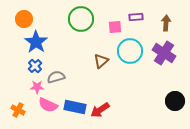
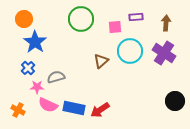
blue star: moved 1 px left
blue cross: moved 7 px left, 2 px down
blue rectangle: moved 1 px left, 1 px down
